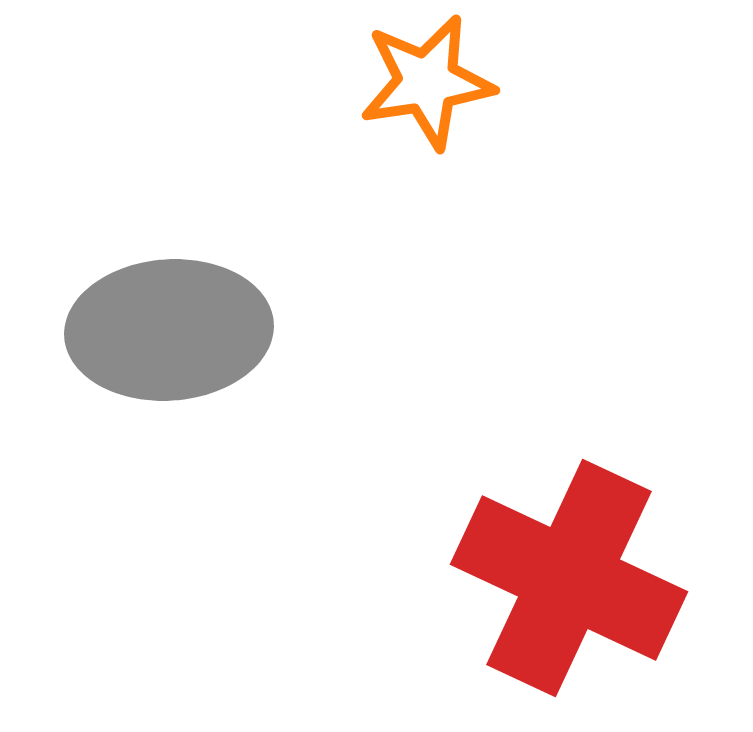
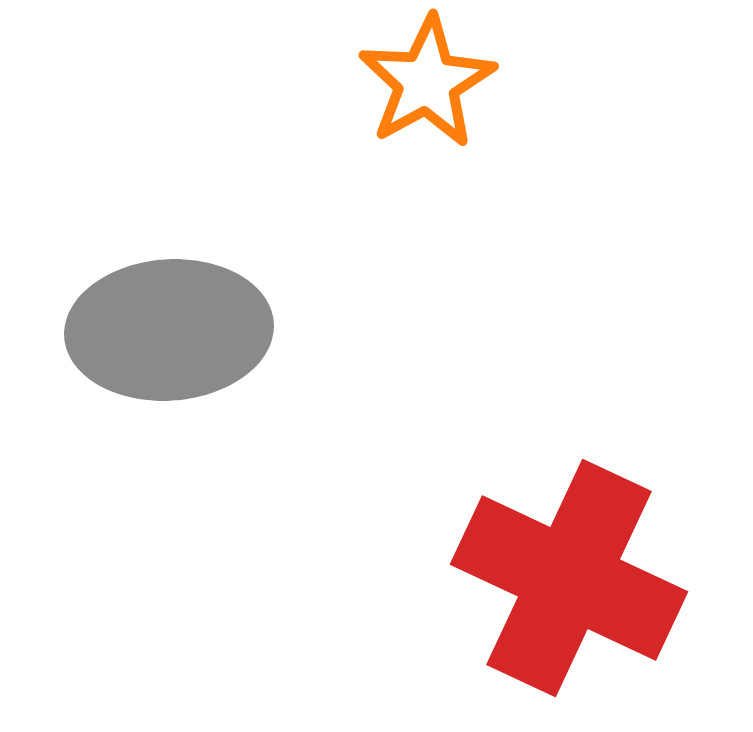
orange star: rotated 20 degrees counterclockwise
